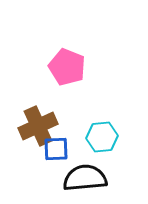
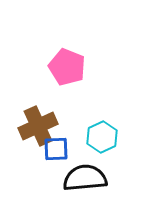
cyan hexagon: rotated 20 degrees counterclockwise
